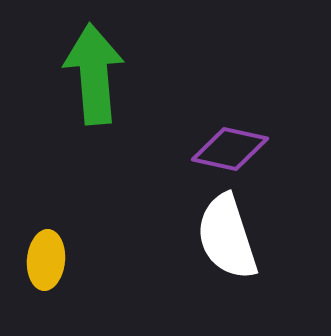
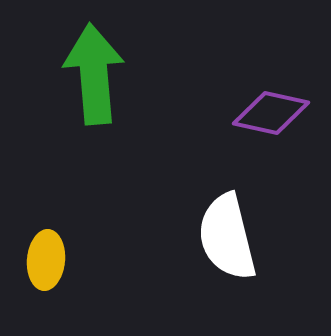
purple diamond: moved 41 px right, 36 px up
white semicircle: rotated 4 degrees clockwise
